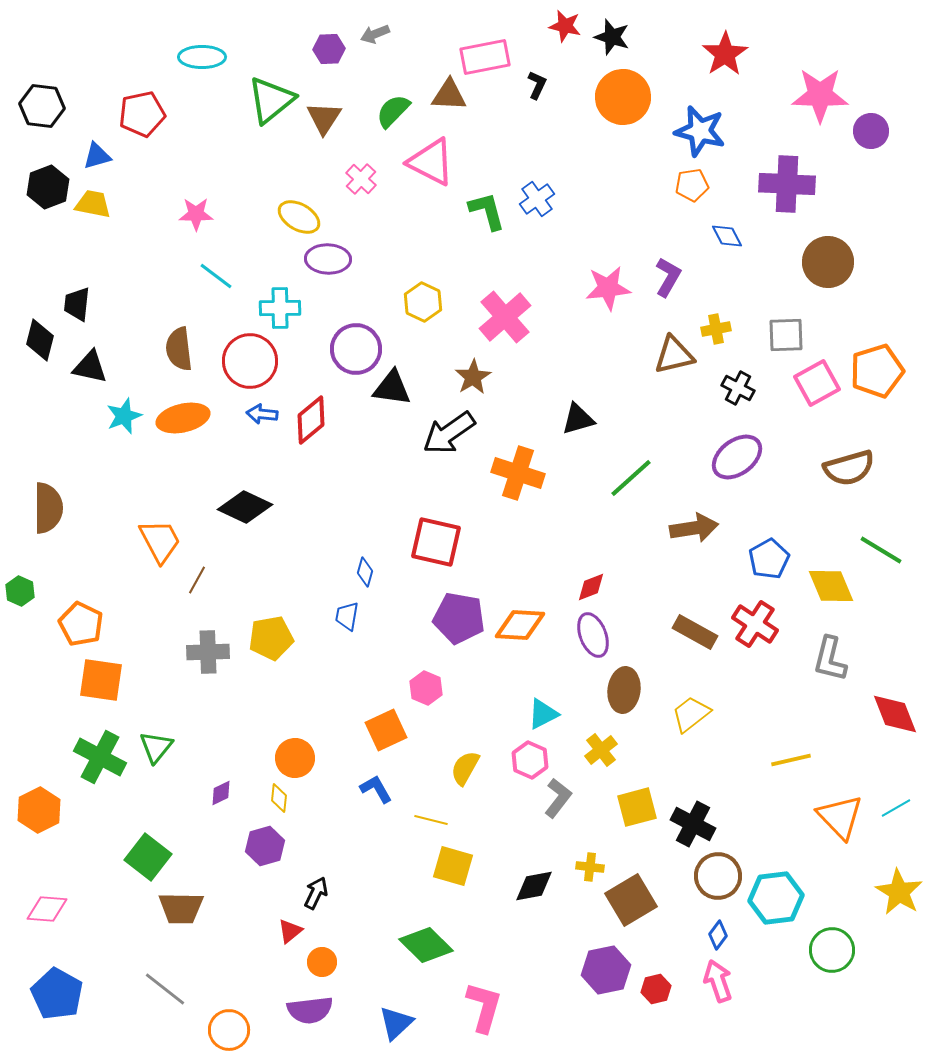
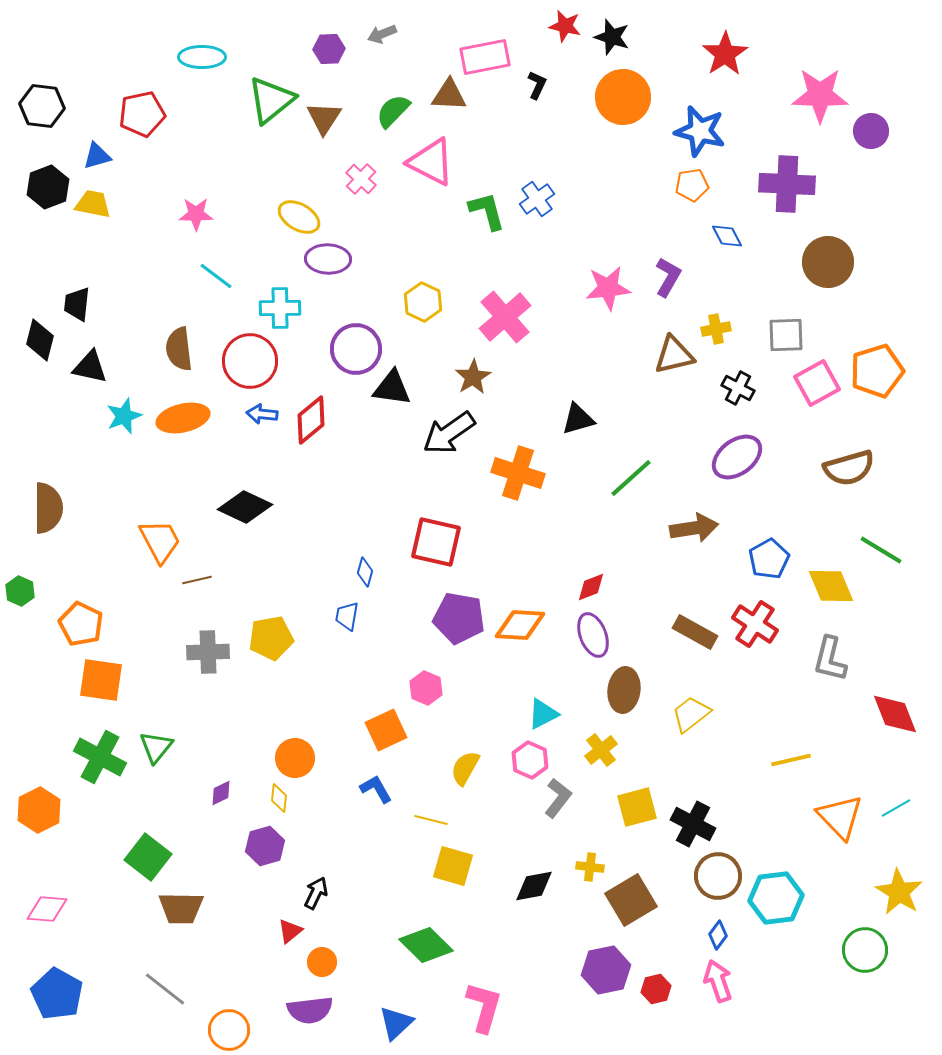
gray arrow at (375, 34): moved 7 px right
brown line at (197, 580): rotated 48 degrees clockwise
green circle at (832, 950): moved 33 px right
